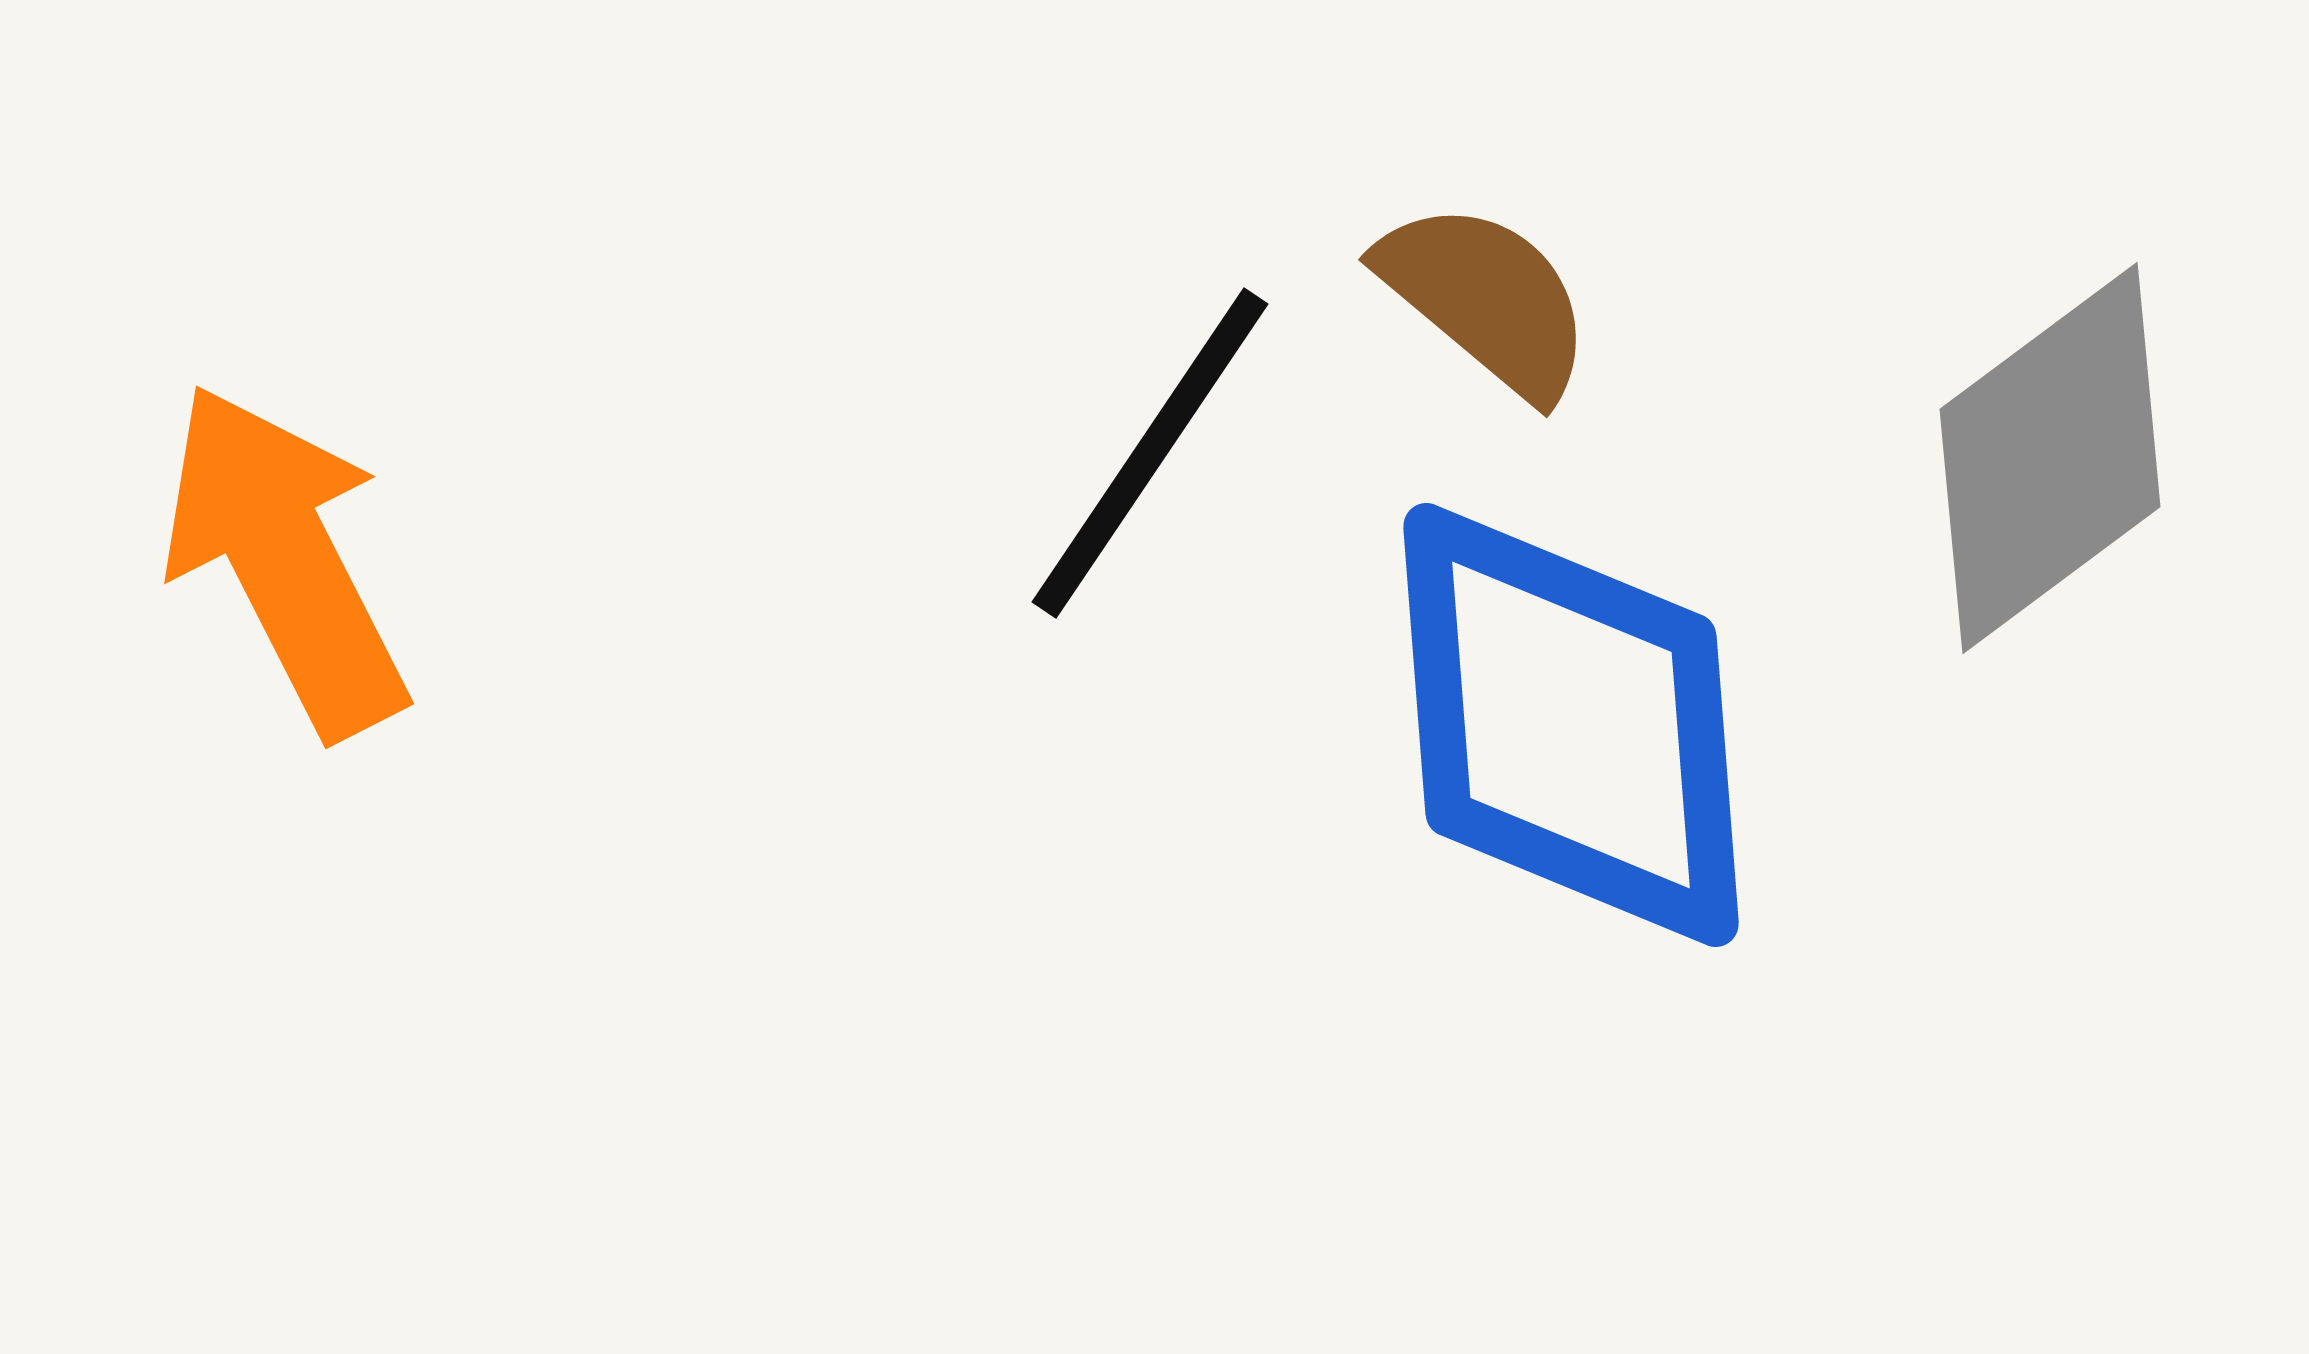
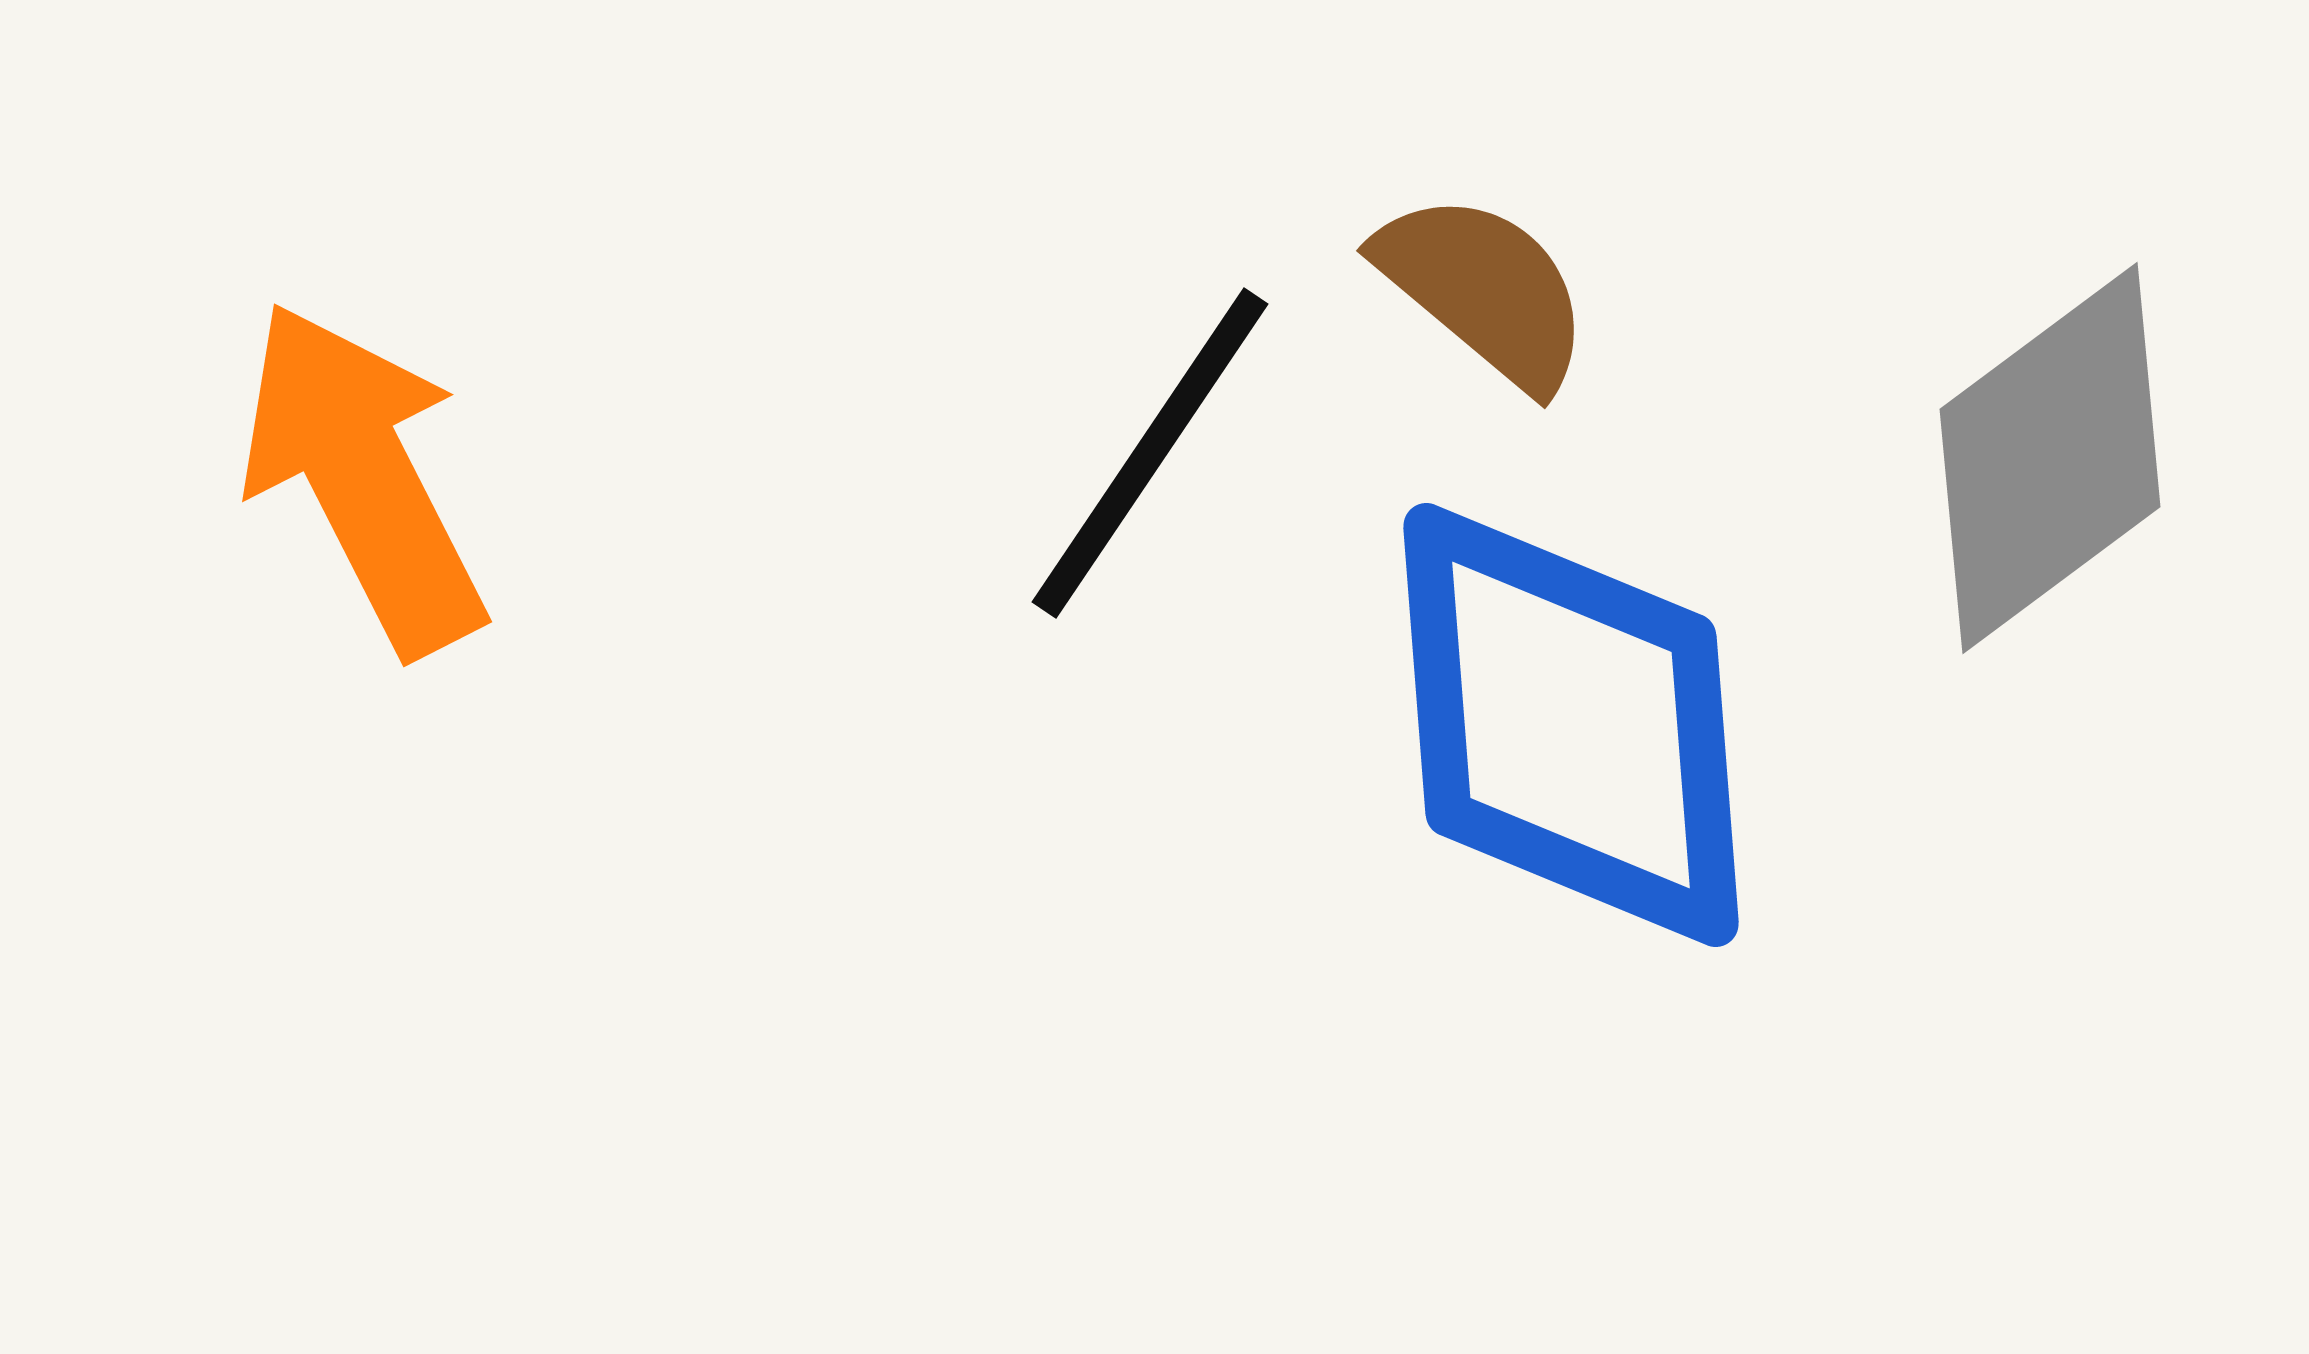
brown semicircle: moved 2 px left, 9 px up
orange arrow: moved 78 px right, 82 px up
